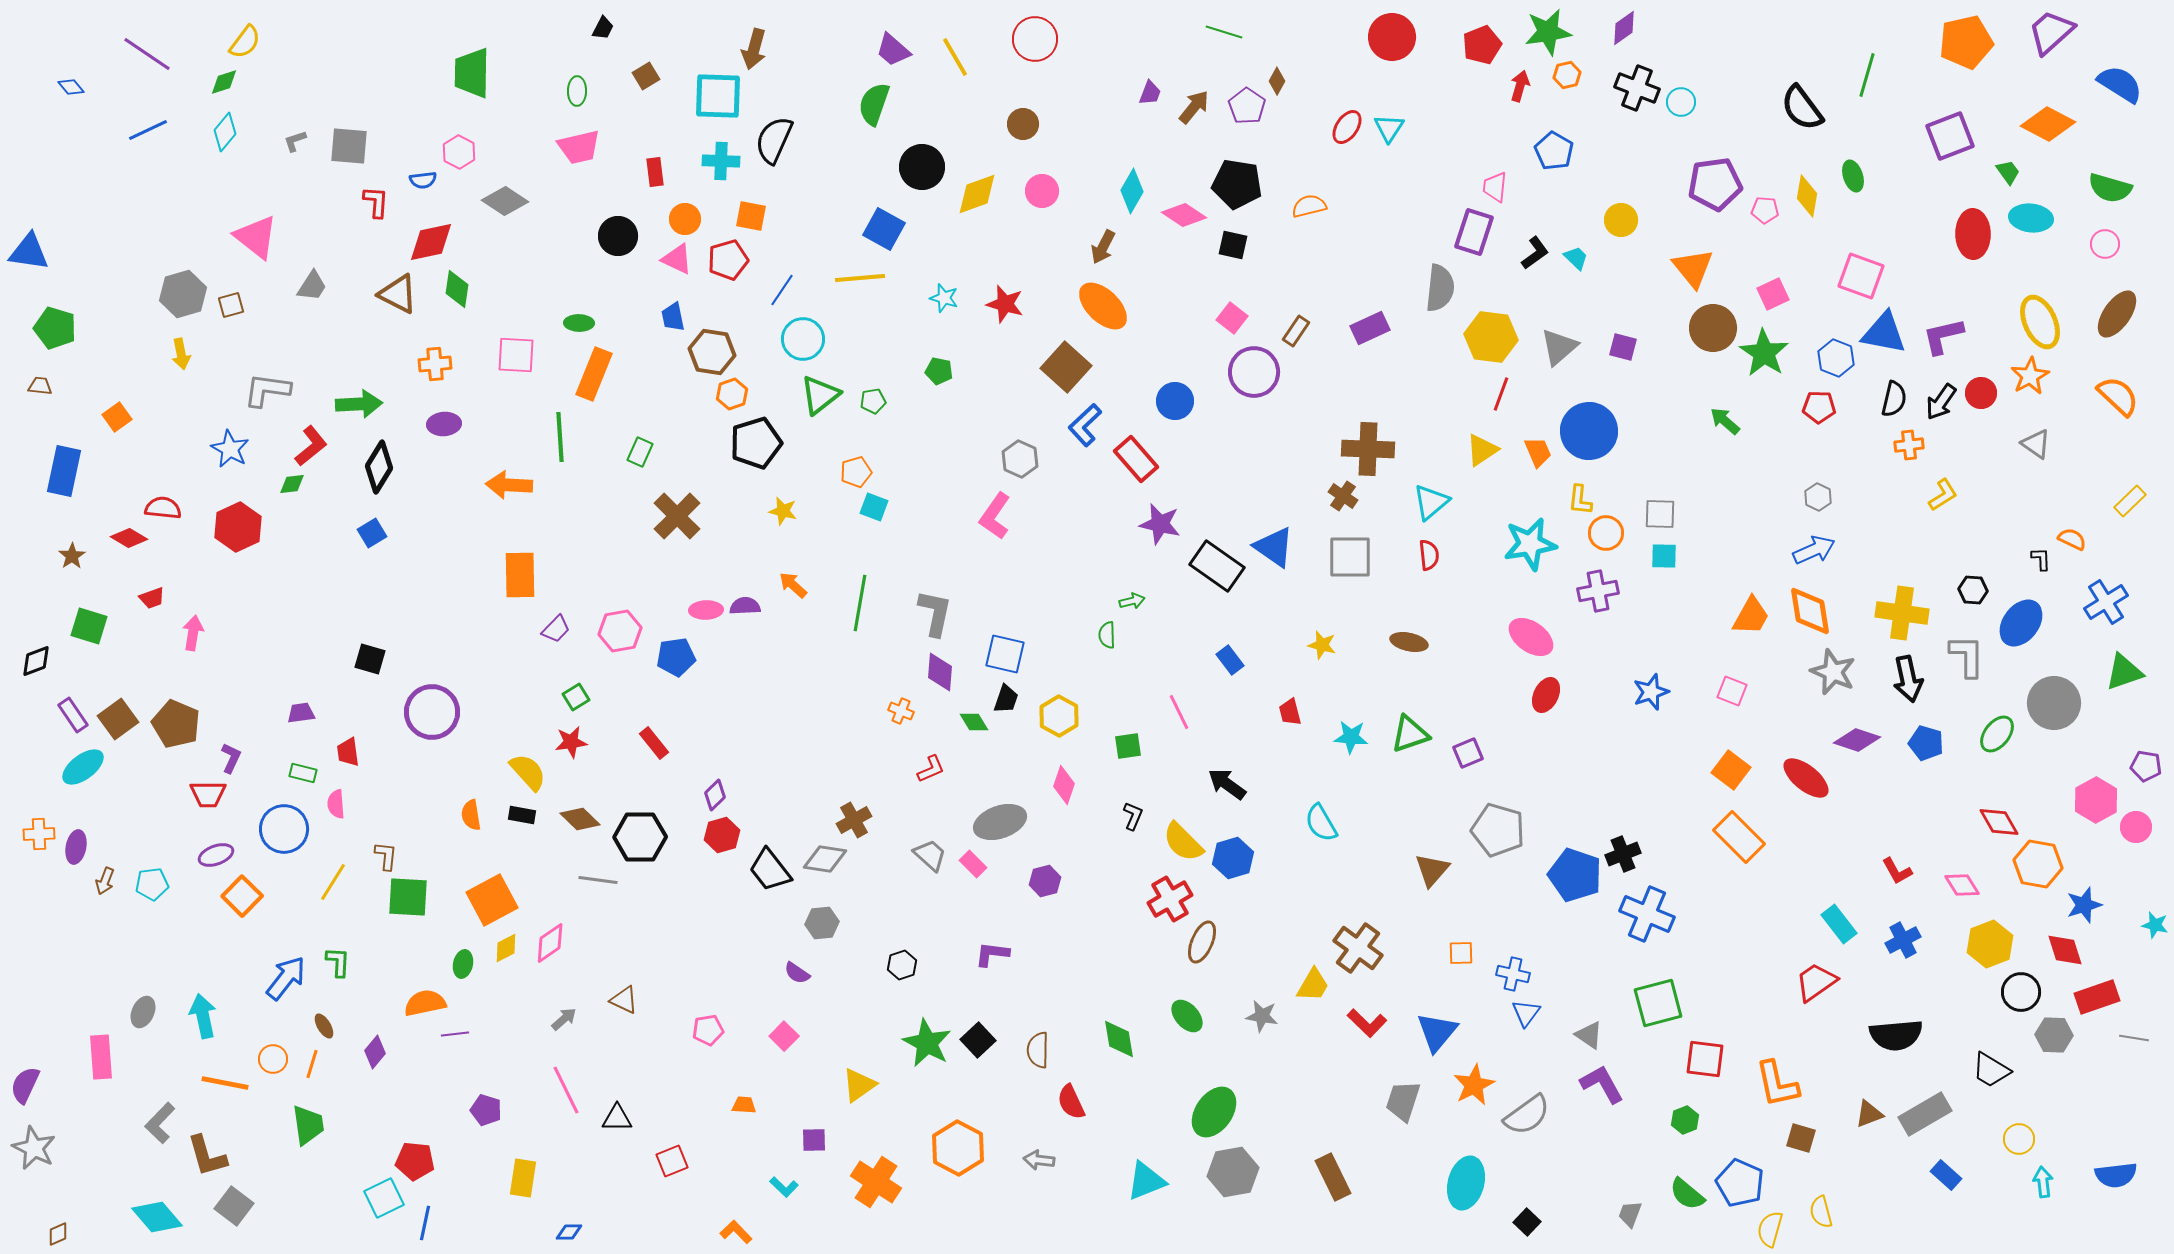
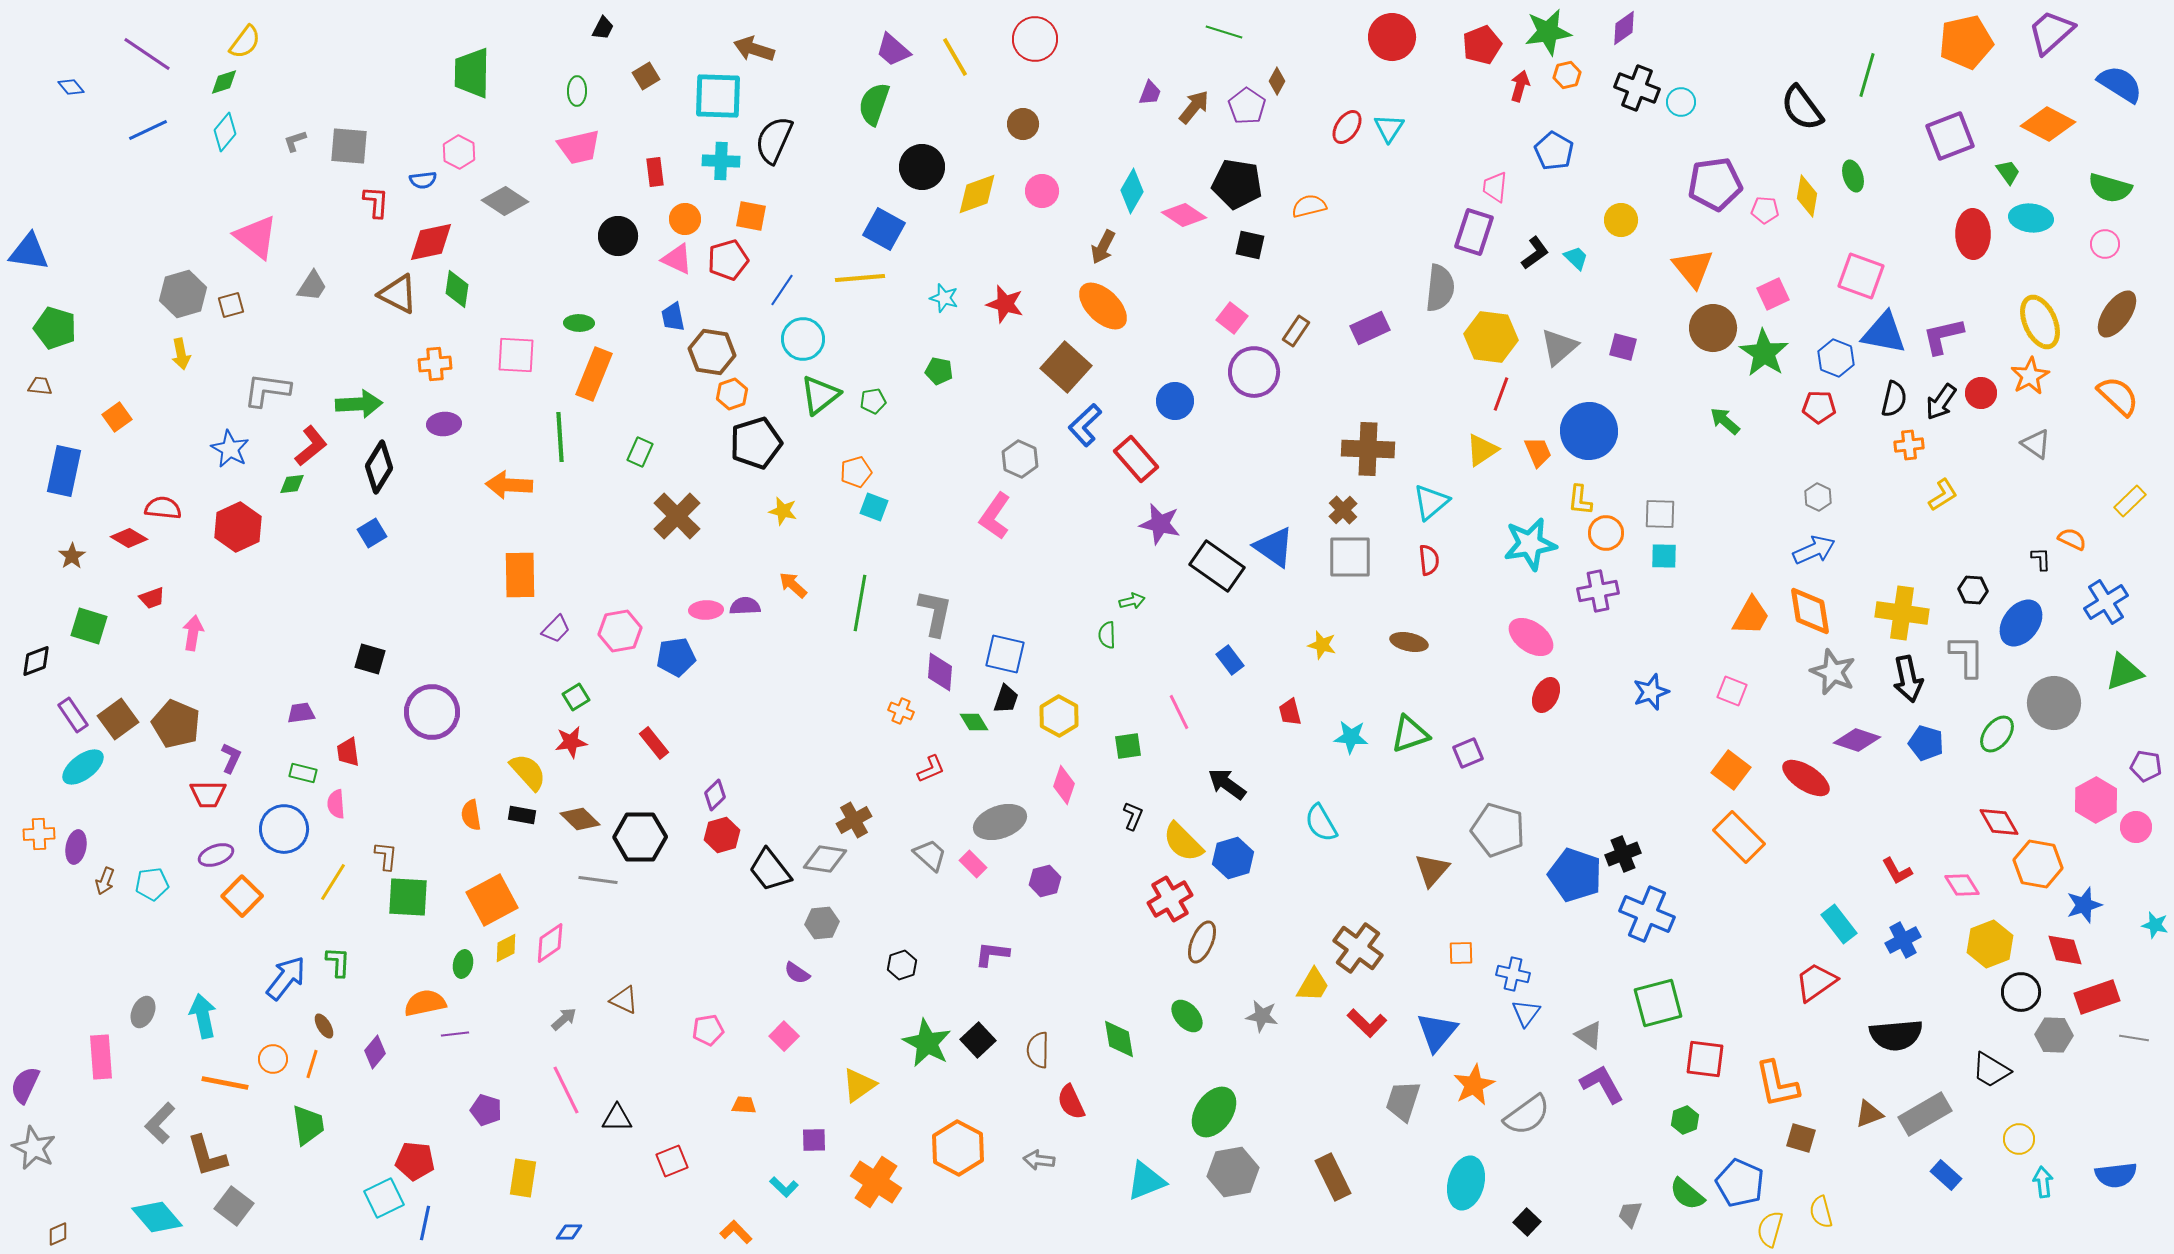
brown arrow at (754, 49): rotated 93 degrees clockwise
black square at (1233, 245): moved 17 px right
brown cross at (1343, 496): moved 14 px down; rotated 12 degrees clockwise
red semicircle at (1429, 555): moved 5 px down
red ellipse at (1806, 778): rotated 6 degrees counterclockwise
